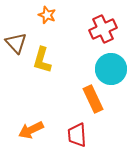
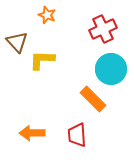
brown triangle: moved 1 px right, 1 px up
yellow L-shape: rotated 76 degrees clockwise
orange rectangle: rotated 20 degrees counterclockwise
orange arrow: moved 1 px right, 3 px down; rotated 25 degrees clockwise
